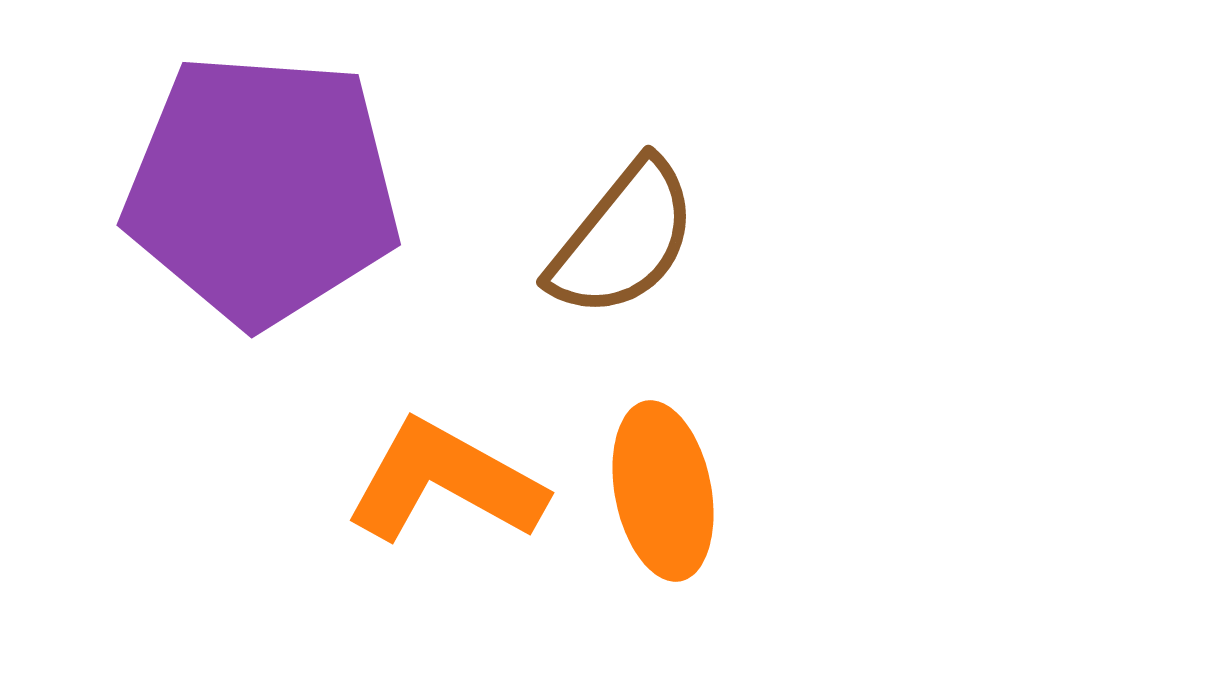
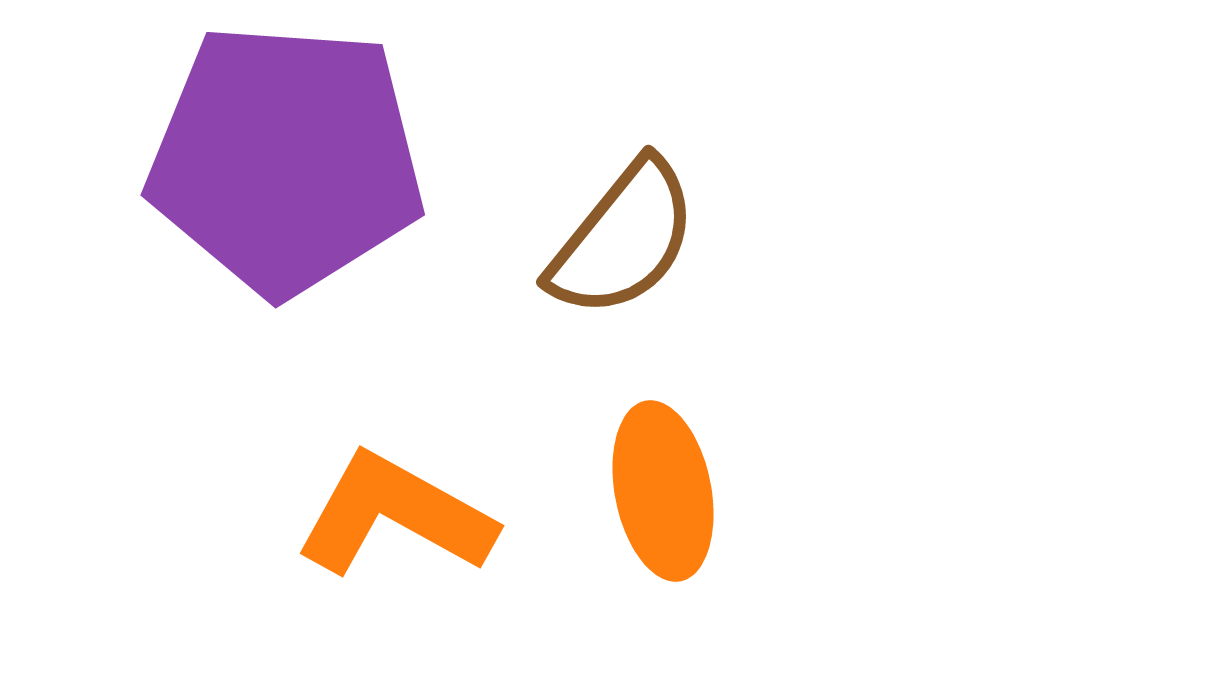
purple pentagon: moved 24 px right, 30 px up
orange L-shape: moved 50 px left, 33 px down
